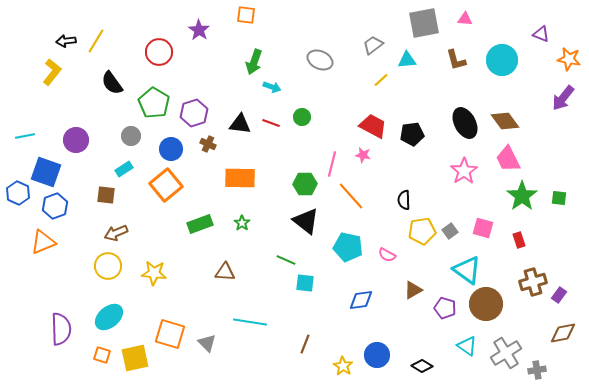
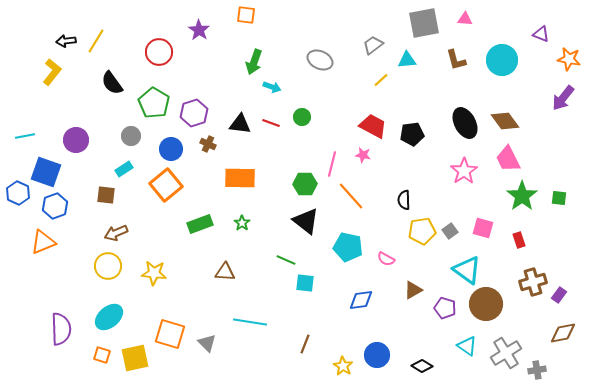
pink semicircle at (387, 255): moved 1 px left, 4 px down
